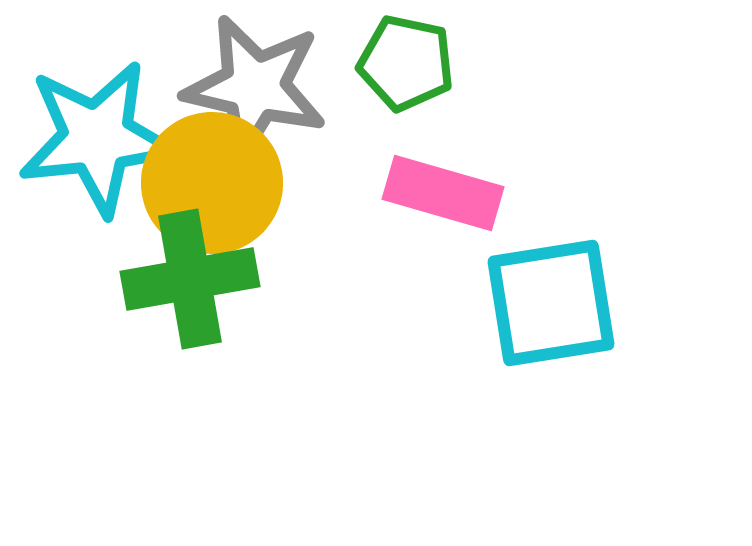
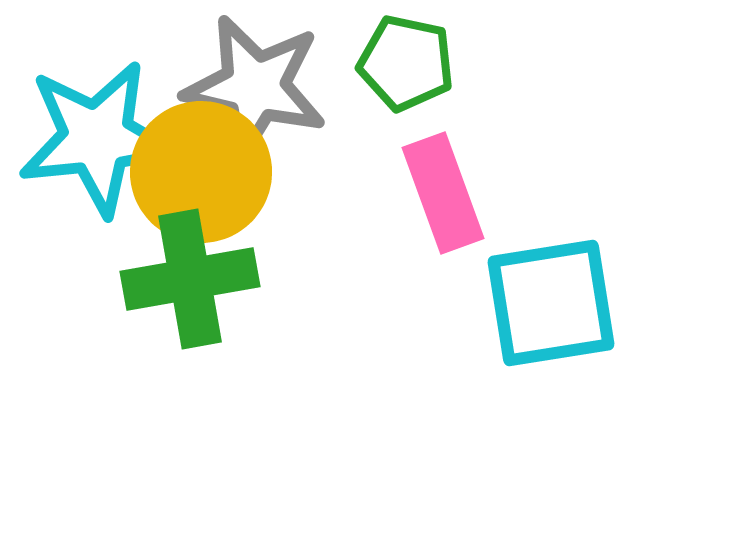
yellow circle: moved 11 px left, 11 px up
pink rectangle: rotated 54 degrees clockwise
